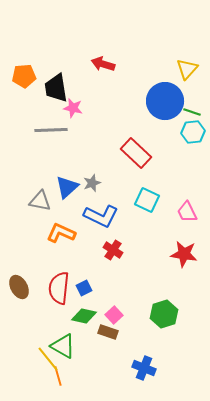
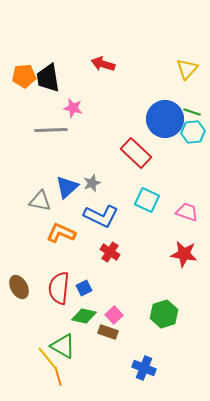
black trapezoid: moved 8 px left, 10 px up
blue circle: moved 18 px down
pink trapezoid: rotated 135 degrees clockwise
red cross: moved 3 px left, 2 px down
